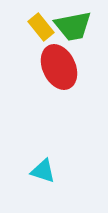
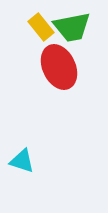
green trapezoid: moved 1 px left, 1 px down
cyan triangle: moved 21 px left, 10 px up
